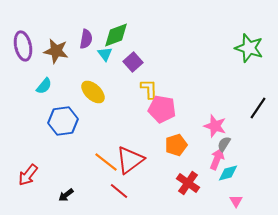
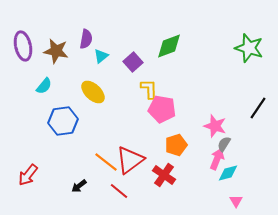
green diamond: moved 53 px right, 11 px down
cyan triangle: moved 4 px left, 2 px down; rotated 28 degrees clockwise
red cross: moved 24 px left, 8 px up
black arrow: moved 13 px right, 9 px up
